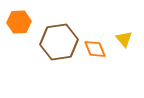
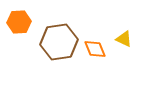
yellow triangle: rotated 24 degrees counterclockwise
